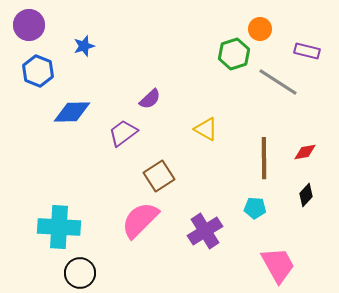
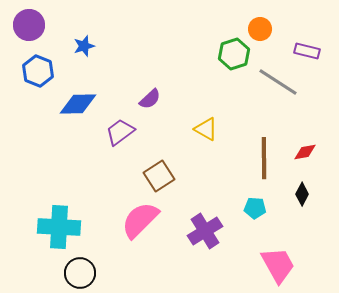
blue diamond: moved 6 px right, 8 px up
purple trapezoid: moved 3 px left, 1 px up
black diamond: moved 4 px left, 1 px up; rotated 15 degrees counterclockwise
